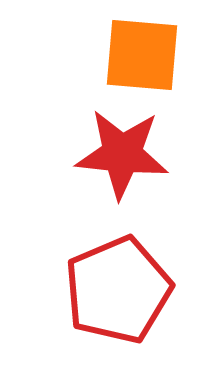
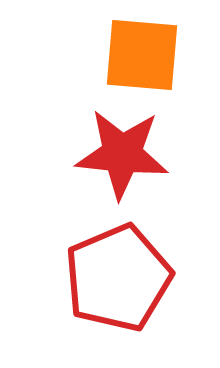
red pentagon: moved 12 px up
